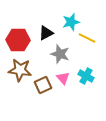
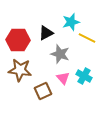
cyan cross: moved 2 px left
brown square: moved 6 px down
